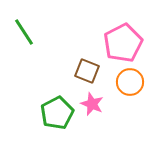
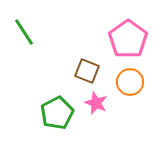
pink pentagon: moved 5 px right, 4 px up; rotated 9 degrees counterclockwise
pink star: moved 4 px right, 1 px up
